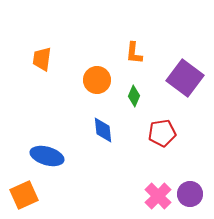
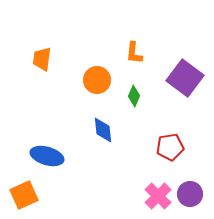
red pentagon: moved 8 px right, 14 px down
